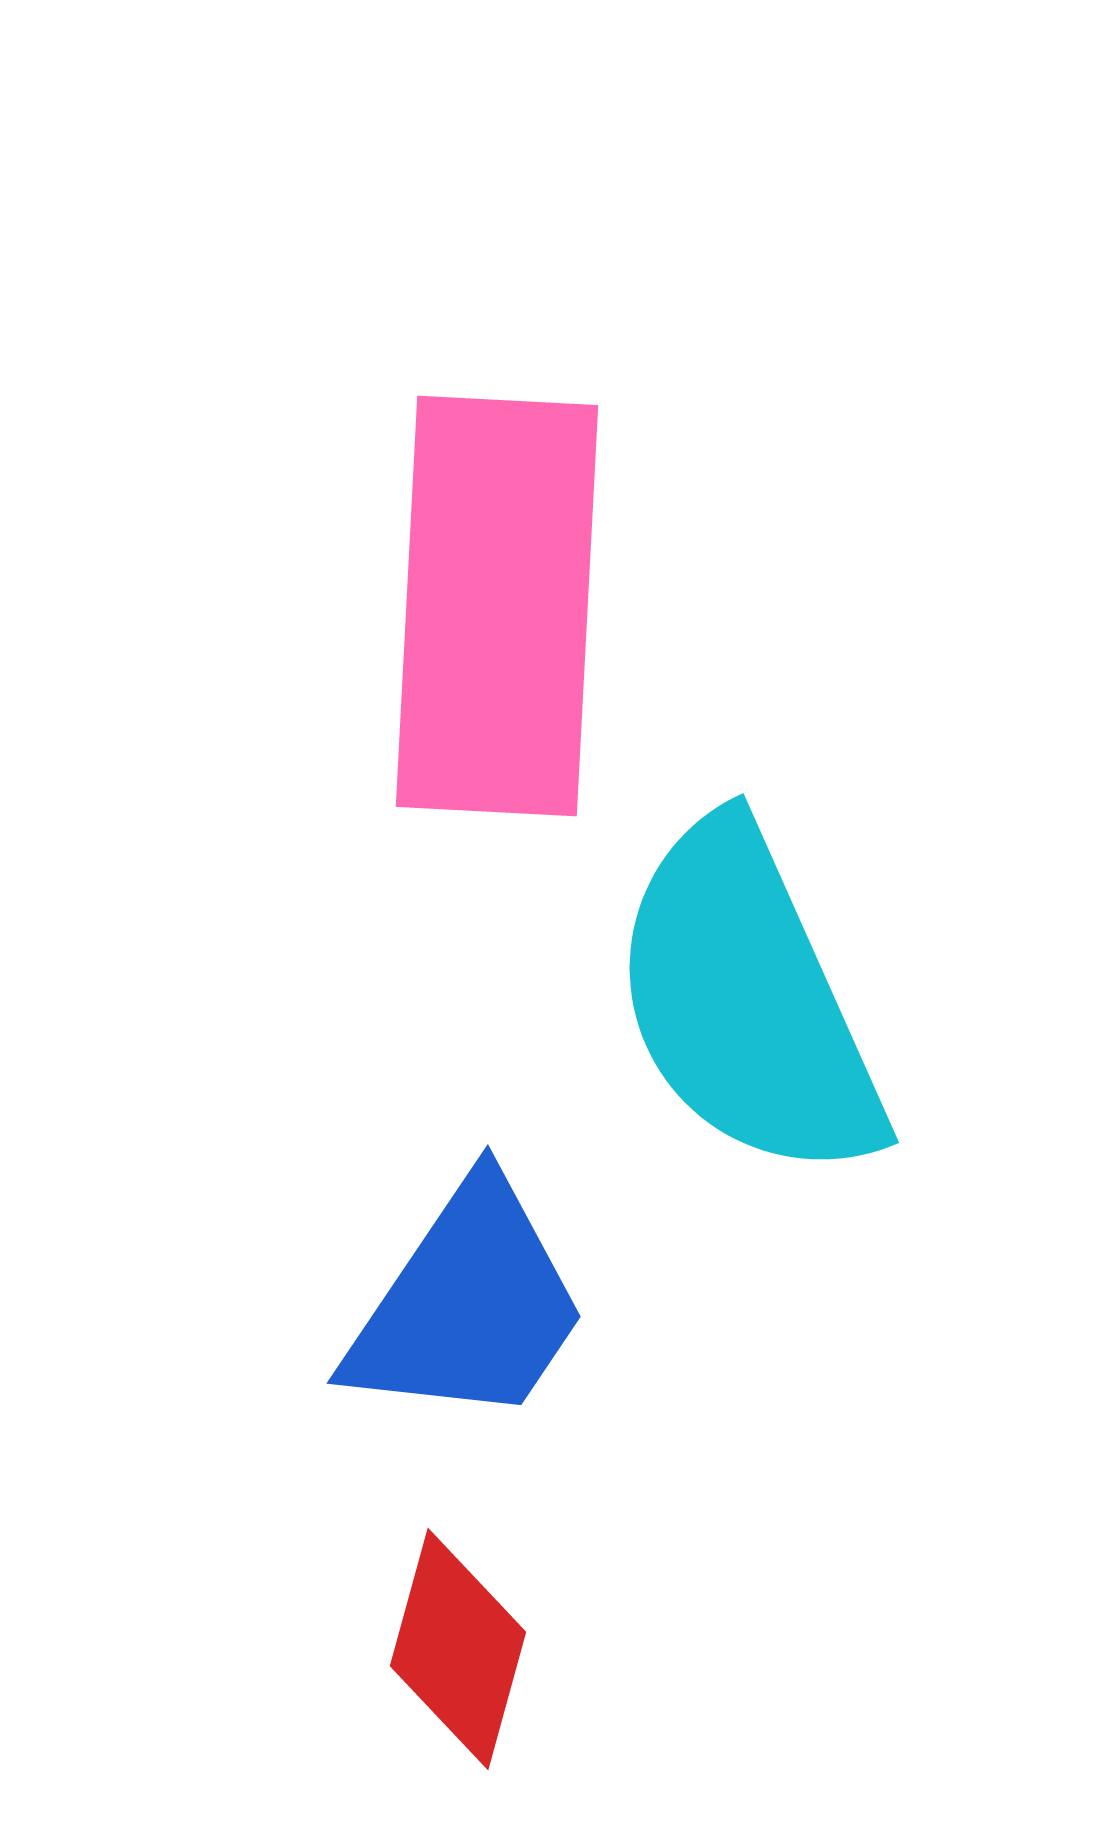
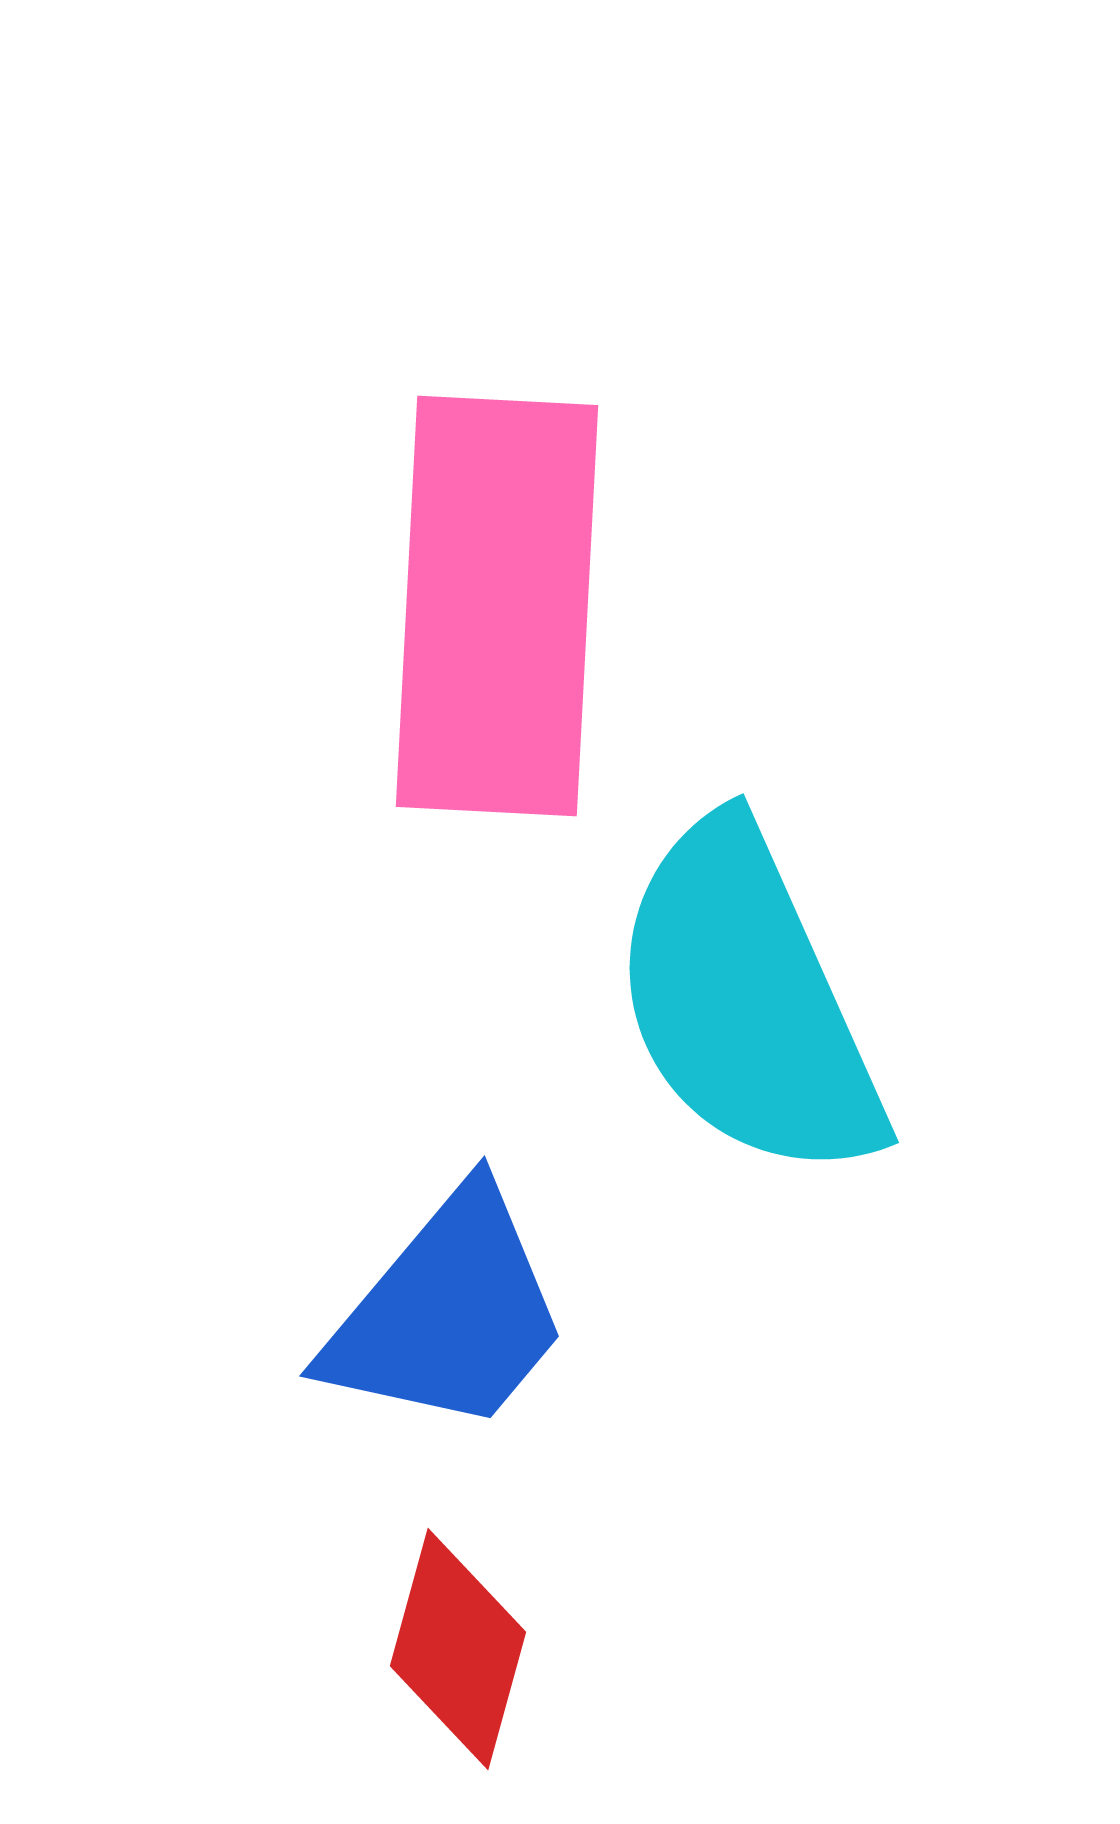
blue trapezoid: moved 20 px left, 8 px down; rotated 6 degrees clockwise
